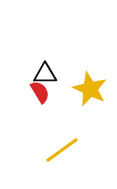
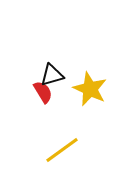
black triangle: moved 7 px right, 1 px down; rotated 15 degrees counterclockwise
red semicircle: moved 3 px right
